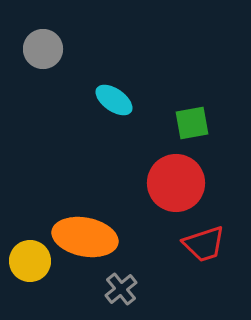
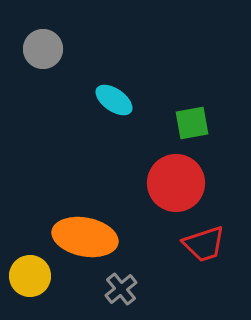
yellow circle: moved 15 px down
